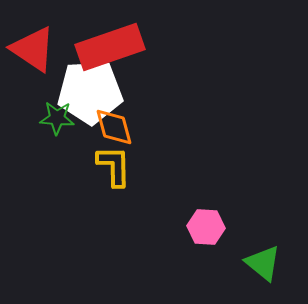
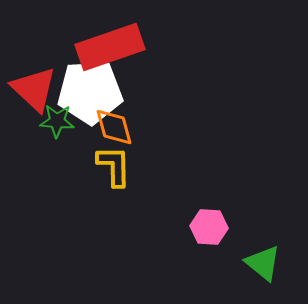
red triangle: moved 1 px right, 40 px down; rotated 9 degrees clockwise
green star: moved 3 px down
pink hexagon: moved 3 px right
